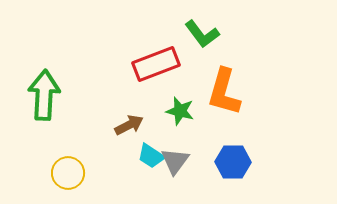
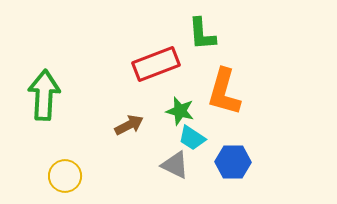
green L-shape: rotated 33 degrees clockwise
cyan trapezoid: moved 41 px right, 18 px up
gray triangle: moved 4 px down; rotated 40 degrees counterclockwise
yellow circle: moved 3 px left, 3 px down
